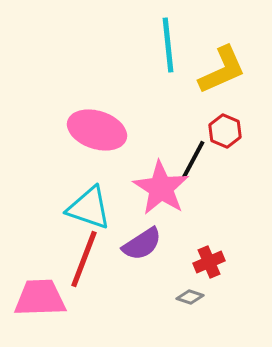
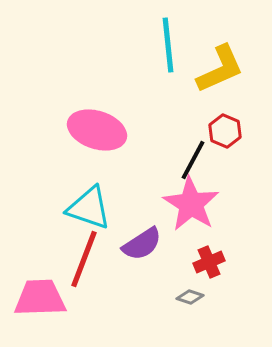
yellow L-shape: moved 2 px left, 1 px up
pink star: moved 30 px right, 16 px down
